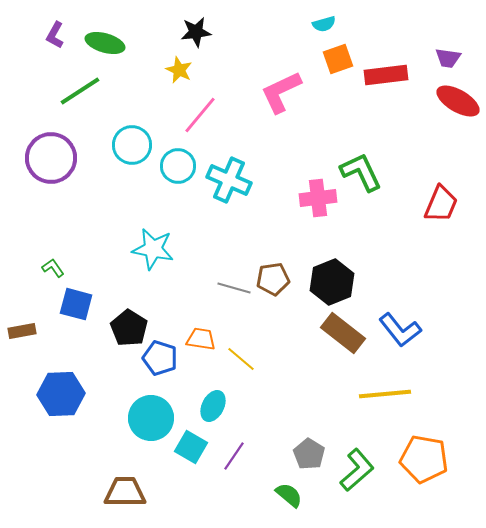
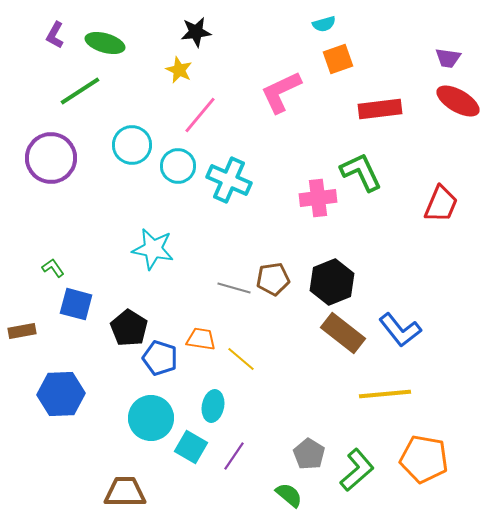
red rectangle at (386, 75): moved 6 px left, 34 px down
cyan ellipse at (213, 406): rotated 16 degrees counterclockwise
